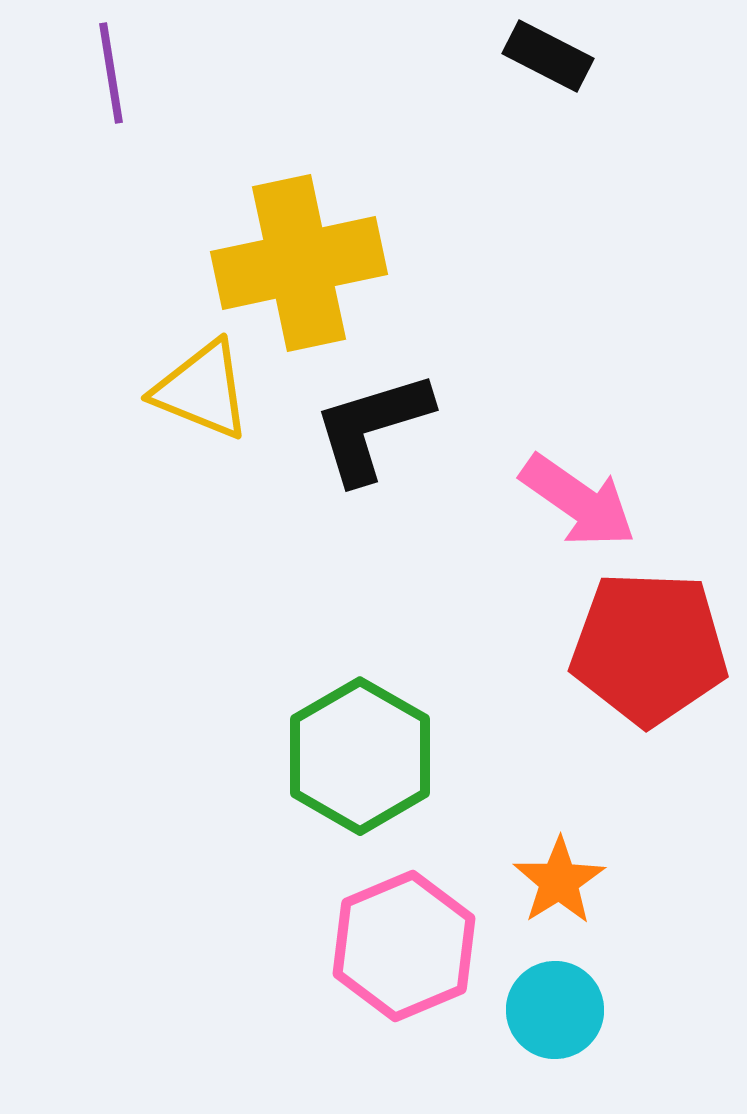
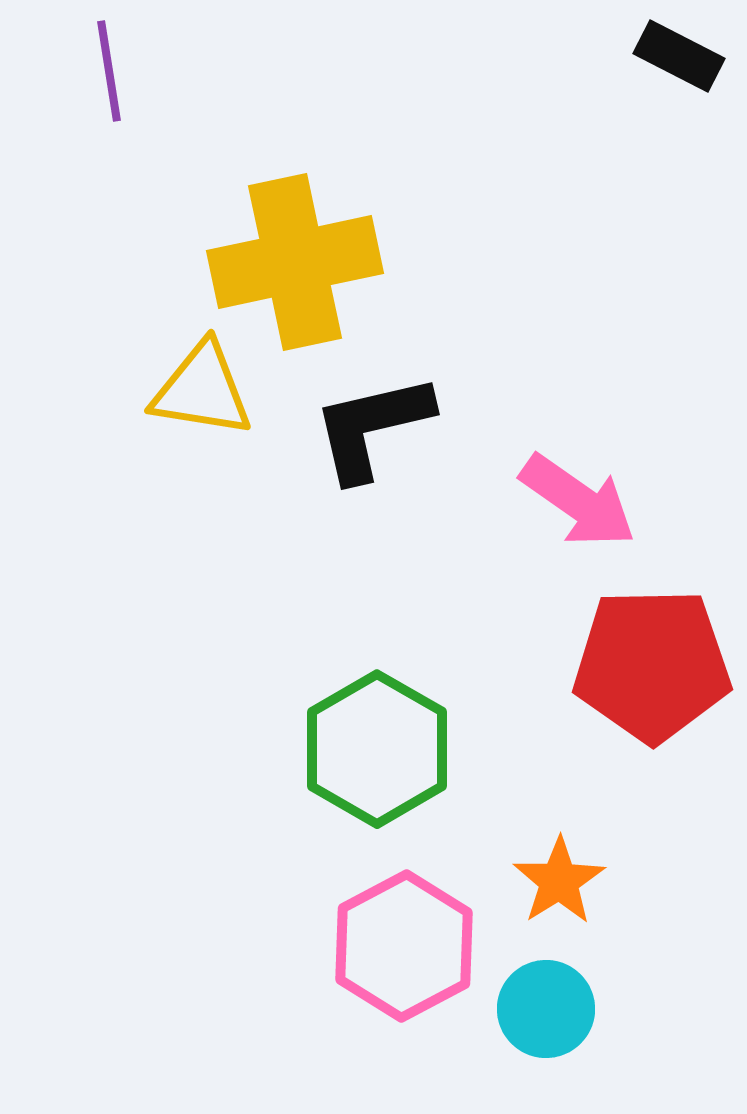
black rectangle: moved 131 px right
purple line: moved 2 px left, 2 px up
yellow cross: moved 4 px left, 1 px up
yellow triangle: rotated 13 degrees counterclockwise
black L-shape: rotated 4 degrees clockwise
red pentagon: moved 3 px right, 17 px down; rotated 3 degrees counterclockwise
green hexagon: moved 17 px right, 7 px up
pink hexagon: rotated 5 degrees counterclockwise
cyan circle: moved 9 px left, 1 px up
